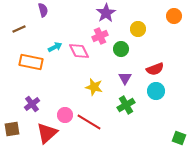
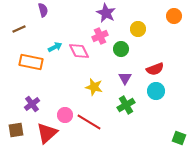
purple star: rotated 12 degrees counterclockwise
brown square: moved 4 px right, 1 px down
